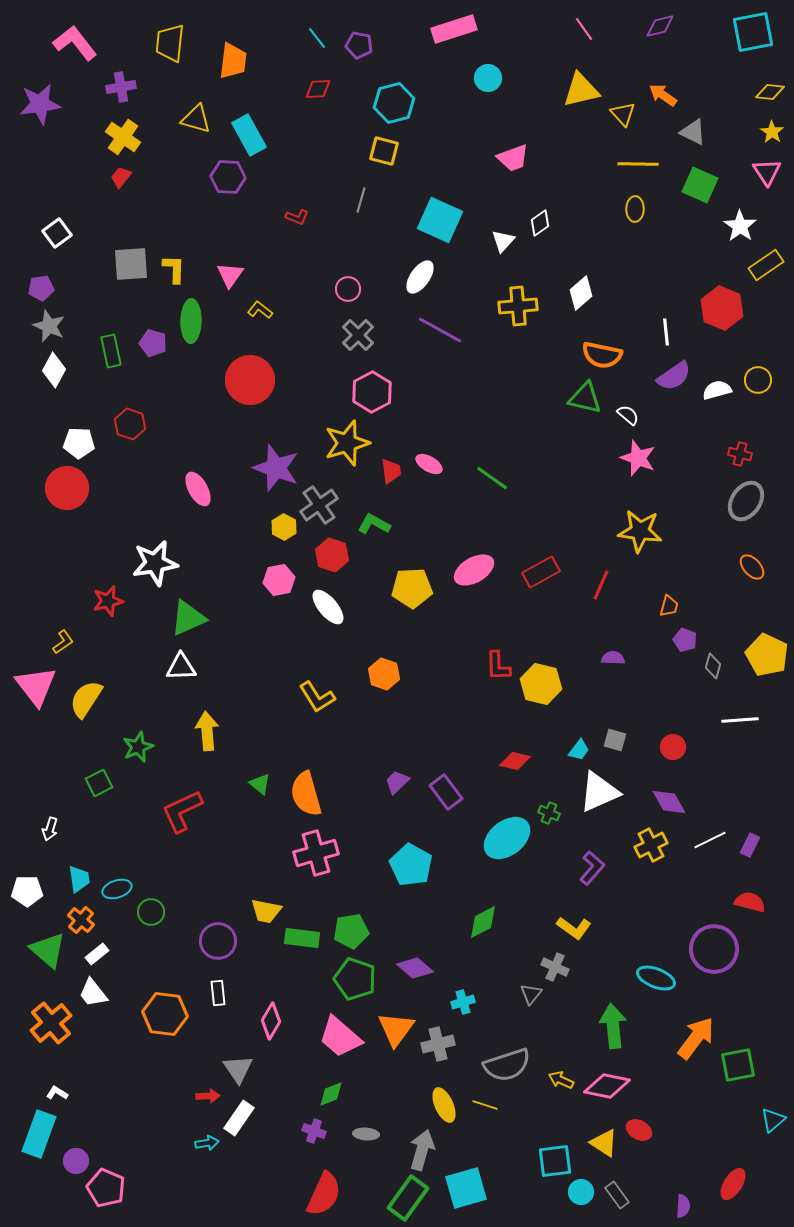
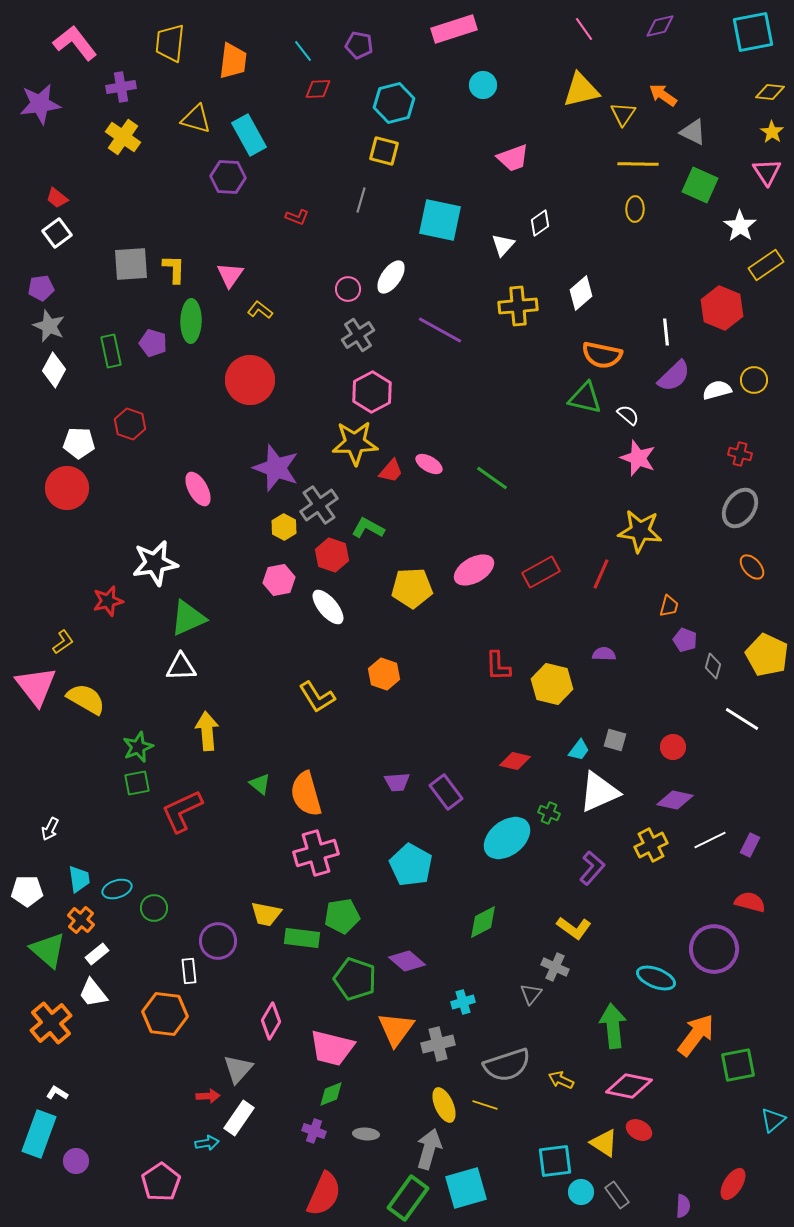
cyan line at (317, 38): moved 14 px left, 13 px down
cyan circle at (488, 78): moved 5 px left, 7 px down
yellow triangle at (623, 114): rotated 16 degrees clockwise
red trapezoid at (121, 177): moved 64 px left, 21 px down; rotated 90 degrees counterclockwise
cyan square at (440, 220): rotated 12 degrees counterclockwise
white triangle at (503, 241): moved 4 px down
white ellipse at (420, 277): moved 29 px left
gray cross at (358, 335): rotated 12 degrees clockwise
purple semicircle at (674, 376): rotated 9 degrees counterclockwise
yellow circle at (758, 380): moved 4 px left
yellow star at (347, 443): moved 8 px right; rotated 15 degrees clockwise
red trapezoid at (391, 471): rotated 48 degrees clockwise
gray ellipse at (746, 501): moved 6 px left, 7 px down
green L-shape at (374, 524): moved 6 px left, 4 px down
red line at (601, 585): moved 11 px up
purple semicircle at (613, 658): moved 9 px left, 4 px up
yellow hexagon at (541, 684): moved 11 px right
yellow semicircle at (86, 699): rotated 87 degrees clockwise
white line at (740, 720): moved 2 px right, 1 px up; rotated 36 degrees clockwise
purple trapezoid at (397, 782): rotated 140 degrees counterclockwise
green square at (99, 783): moved 38 px right; rotated 16 degrees clockwise
purple diamond at (669, 802): moved 6 px right, 2 px up; rotated 48 degrees counterclockwise
white arrow at (50, 829): rotated 10 degrees clockwise
yellow trapezoid at (266, 911): moved 3 px down
green circle at (151, 912): moved 3 px right, 4 px up
green pentagon at (351, 931): moved 9 px left, 15 px up
purple diamond at (415, 968): moved 8 px left, 7 px up
white rectangle at (218, 993): moved 29 px left, 22 px up
pink trapezoid at (340, 1037): moved 8 px left, 11 px down; rotated 27 degrees counterclockwise
orange arrow at (696, 1038): moved 3 px up
gray triangle at (238, 1069): rotated 16 degrees clockwise
pink diamond at (607, 1086): moved 22 px right
gray arrow at (422, 1150): moved 7 px right, 1 px up
pink pentagon at (106, 1188): moved 55 px right, 6 px up; rotated 15 degrees clockwise
